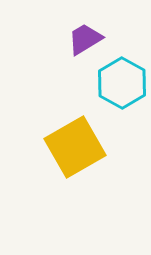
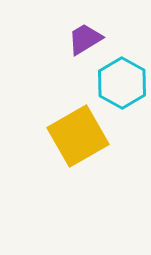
yellow square: moved 3 px right, 11 px up
